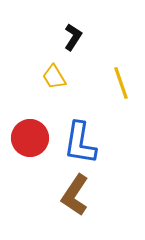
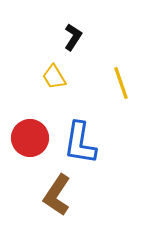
brown L-shape: moved 18 px left
